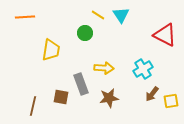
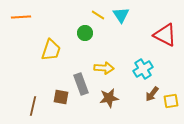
orange line: moved 4 px left
yellow trapezoid: rotated 10 degrees clockwise
